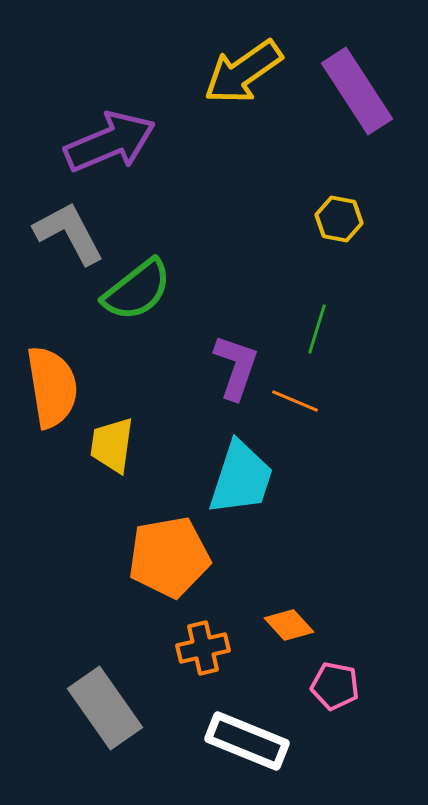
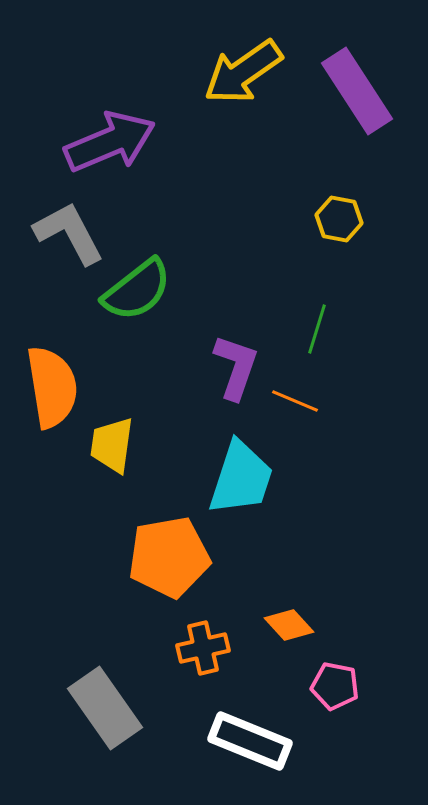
white rectangle: moved 3 px right
